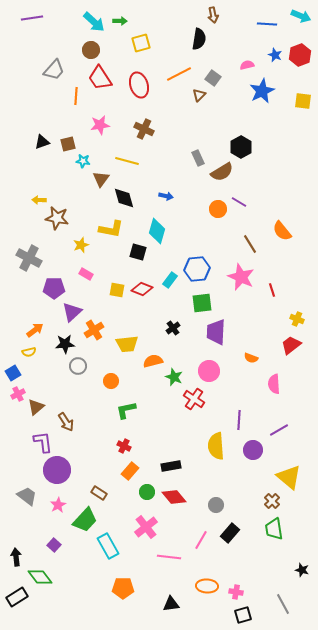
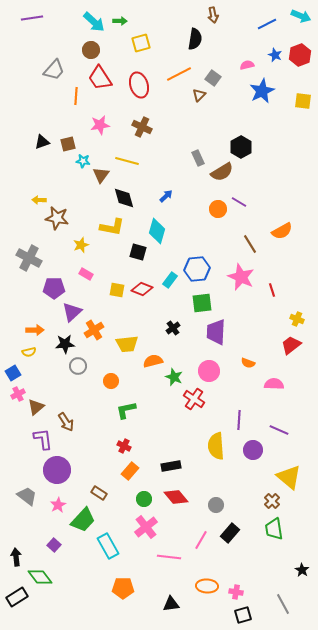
blue line at (267, 24): rotated 30 degrees counterclockwise
black semicircle at (199, 39): moved 4 px left
brown cross at (144, 129): moved 2 px left, 2 px up
brown triangle at (101, 179): moved 4 px up
blue arrow at (166, 196): rotated 56 degrees counterclockwise
yellow L-shape at (111, 229): moved 1 px right, 2 px up
orange semicircle at (282, 231): rotated 80 degrees counterclockwise
orange arrow at (35, 330): rotated 36 degrees clockwise
orange semicircle at (251, 358): moved 3 px left, 5 px down
pink semicircle at (274, 384): rotated 96 degrees clockwise
purple line at (279, 430): rotated 54 degrees clockwise
purple L-shape at (43, 442): moved 3 px up
green circle at (147, 492): moved 3 px left, 7 px down
red diamond at (174, 497): moved 2 px right
green trapezoid at (85, 520): moved 2 px left
black star at (302, 570): rotated 16 degrees clockwise
